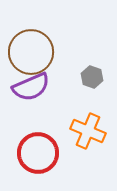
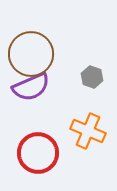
brown circle: moved 2 px down
